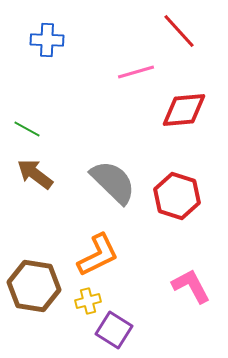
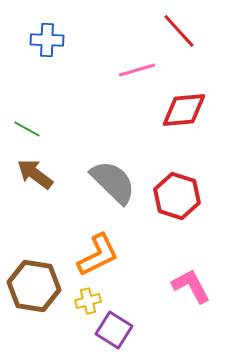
pink line: moved 1 px right, 2 px up
